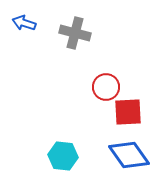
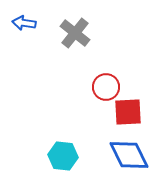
blue arrow: rotated 10 degrees counterclockwise
gray cross: rotated 24 degrees clockwise
blue diamond: rotated 9 degrees clockwise
